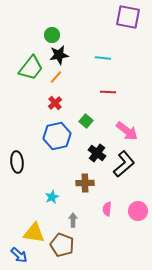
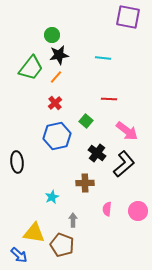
red line: moved 1 px right, 7 px down
